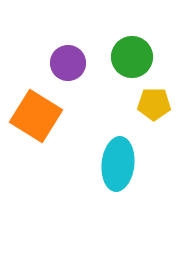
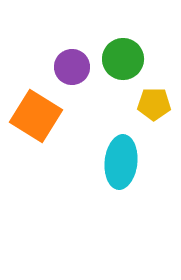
green circle: moved 9 px left, 2 px down
purple circle: moved 4 px right, 4 px down
cyan ellipse: moved 3 px right, 2 px up
